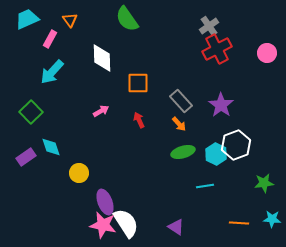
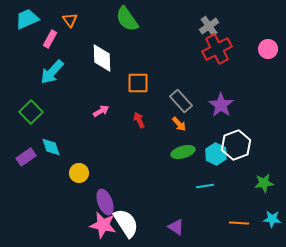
pink circle: moved 1 px right, 4 px up
